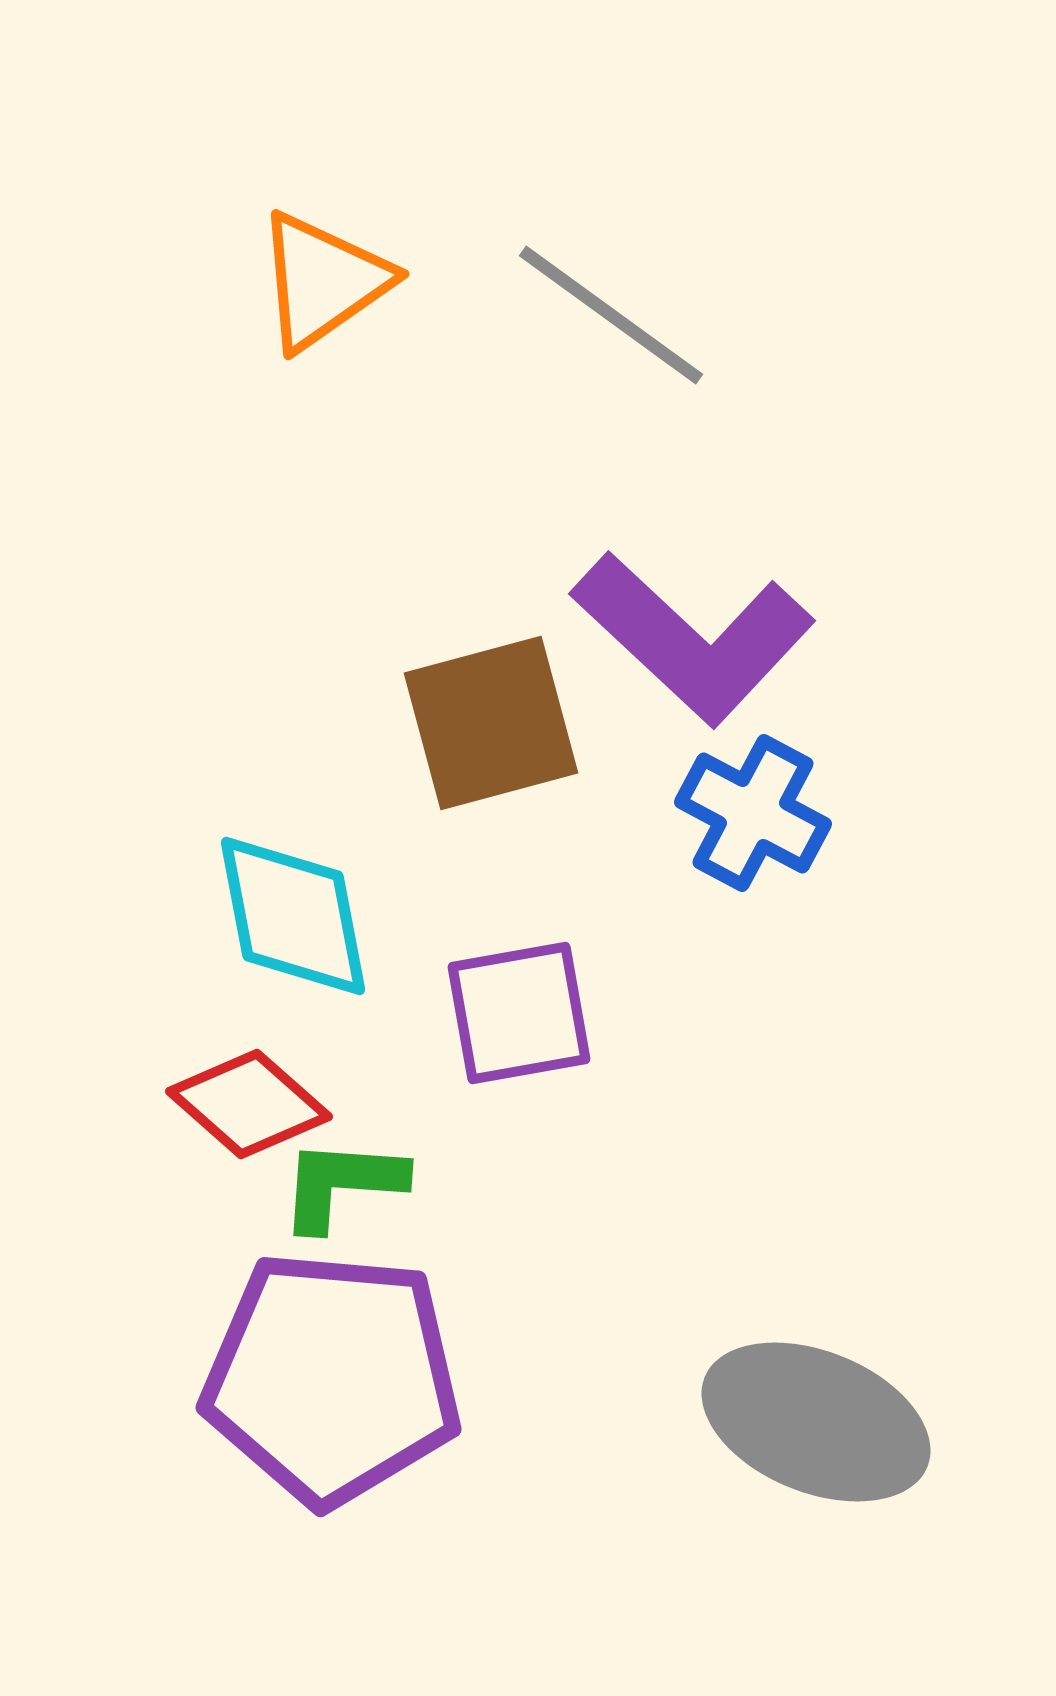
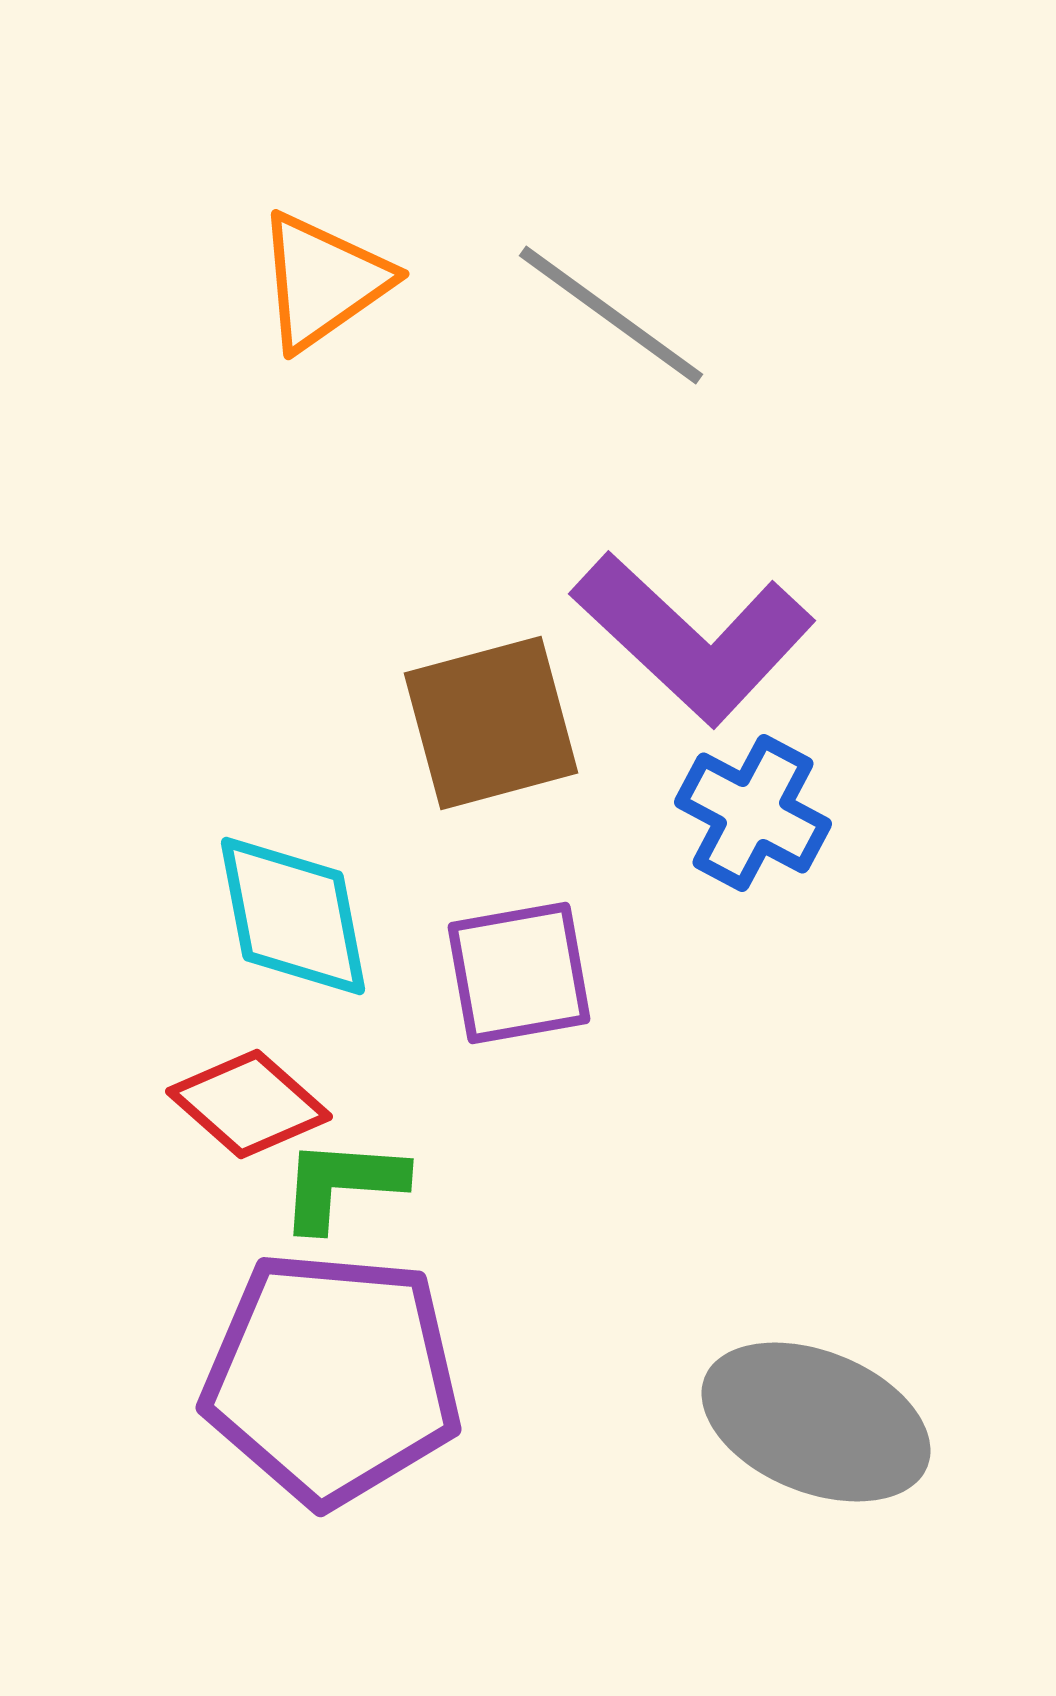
purple square: moved 40 px up
